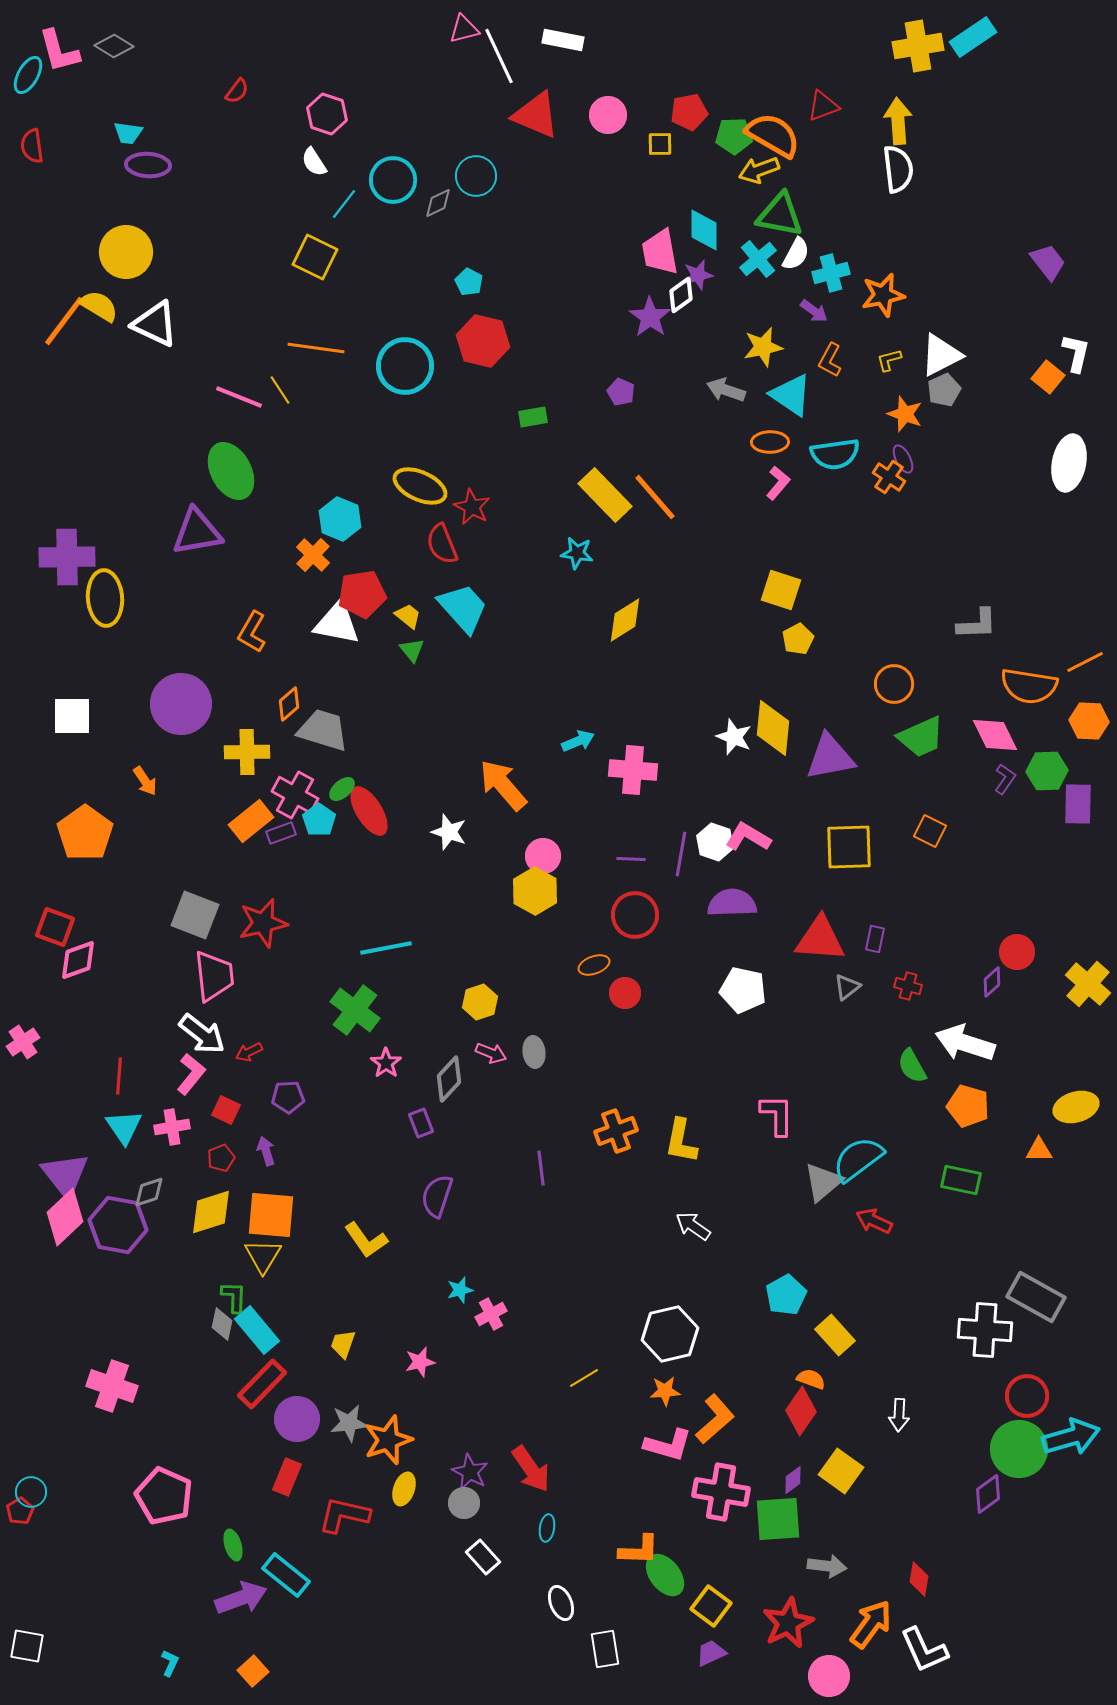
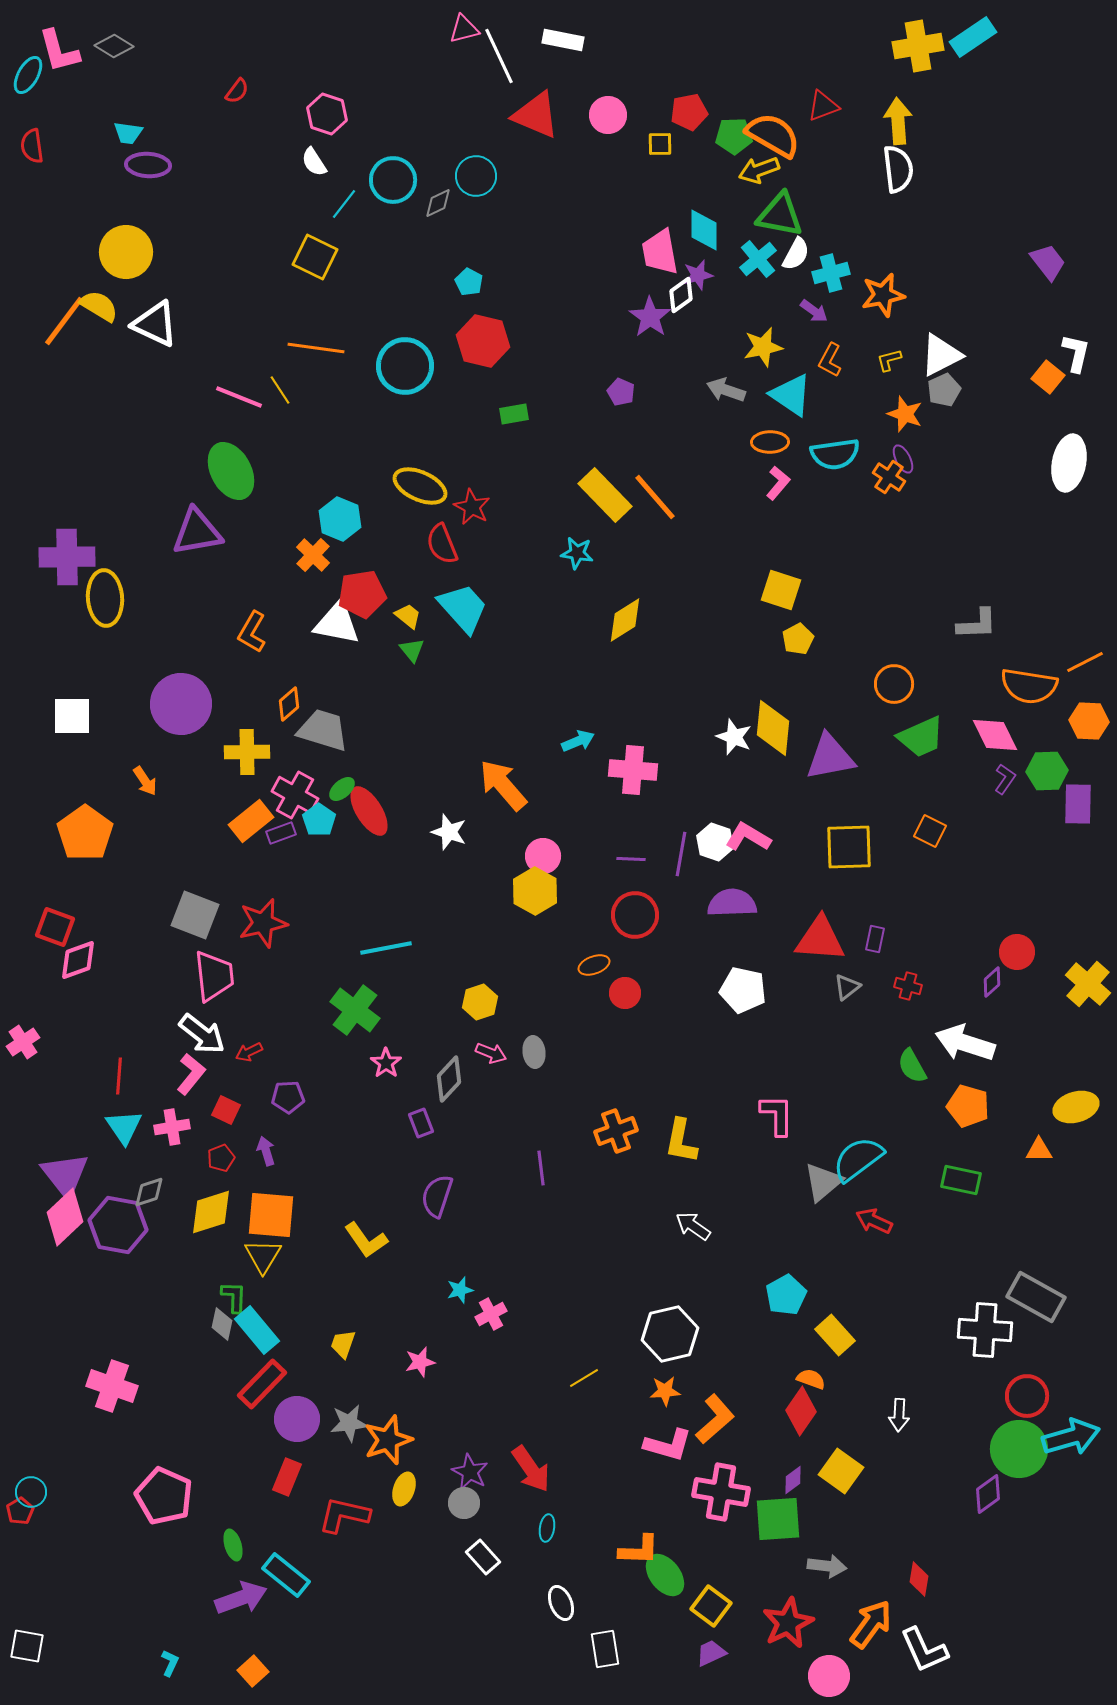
green rectangle at (533, 417): moved 19 px left, 3 px up
